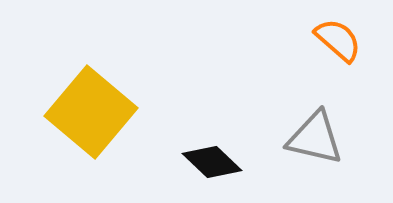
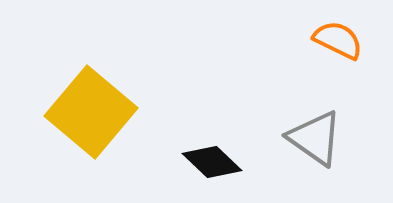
orange semicircle: rotated 15 degrees counterclockwise
gray triangle: rotated 22 degrees clockwise
